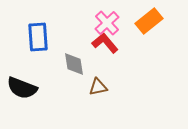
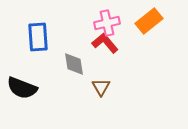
pink cross: rotated 30 degrees clockwise
brown triangle: moved 3 px right; rotated 48 degrees counterclockwise
